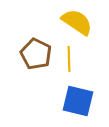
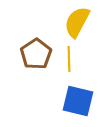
yellow semicircle: rotated 96 degrees counterclockwise
brown pentagon: rotated 12 degrees clockwise
